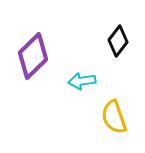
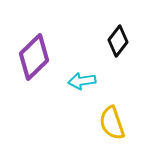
purple diamond: moved 1 px right, 1 px down
yellow semicircle: moved 2 px left, 6 px down
